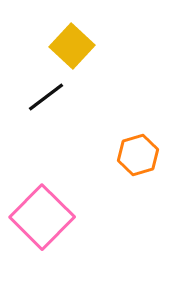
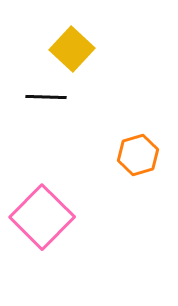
yellow square: moved 3 px down
black line: rotated 39 degrees clockwise
